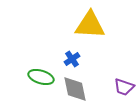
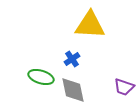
gray diamond: moved 2 px left, 1 px down
